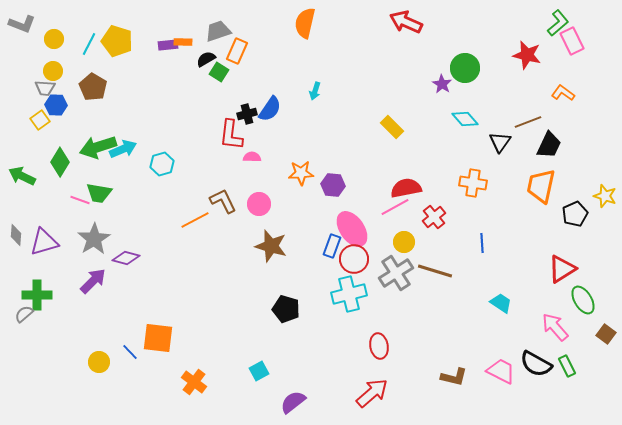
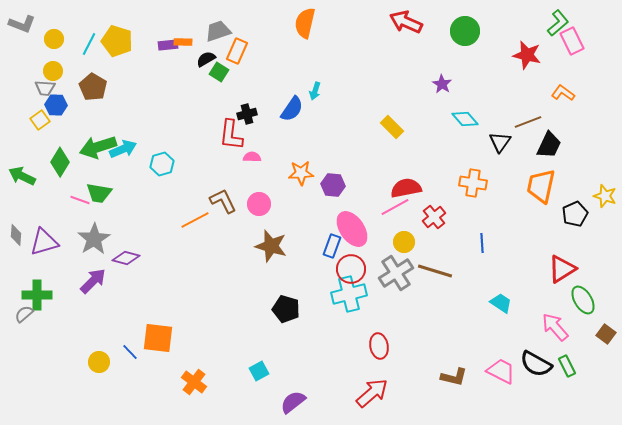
green circle at (465, 68): moved 37 px up
blue semicircle at (270, 109): moved 22 px right
red circle at (354, 259): moved 3 px left, 10 px down
